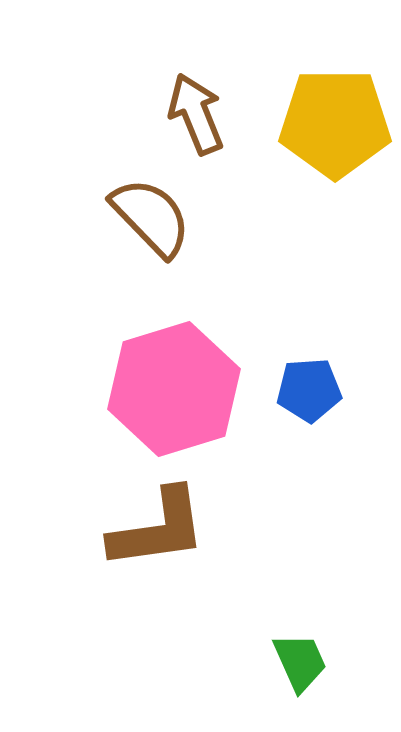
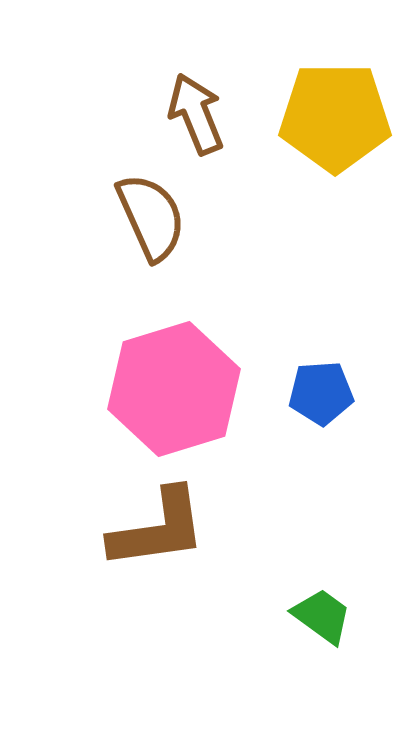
yellow pentagon: moved 6 px up
brown semicircle: rotated 20 degrees clockwise
blue pentagon: moved 12 px right, 3 px down
green trapezoid: moved 22 px right, 46 px up; rotated 30 degrees counterclockwise
